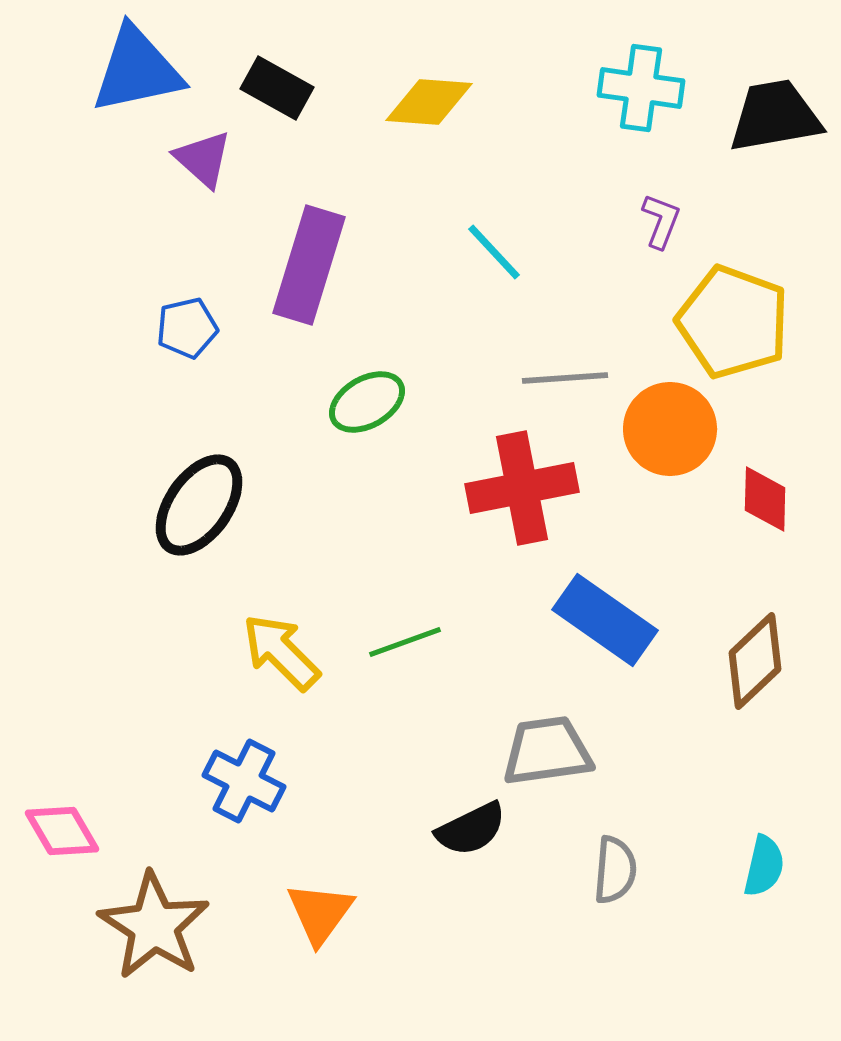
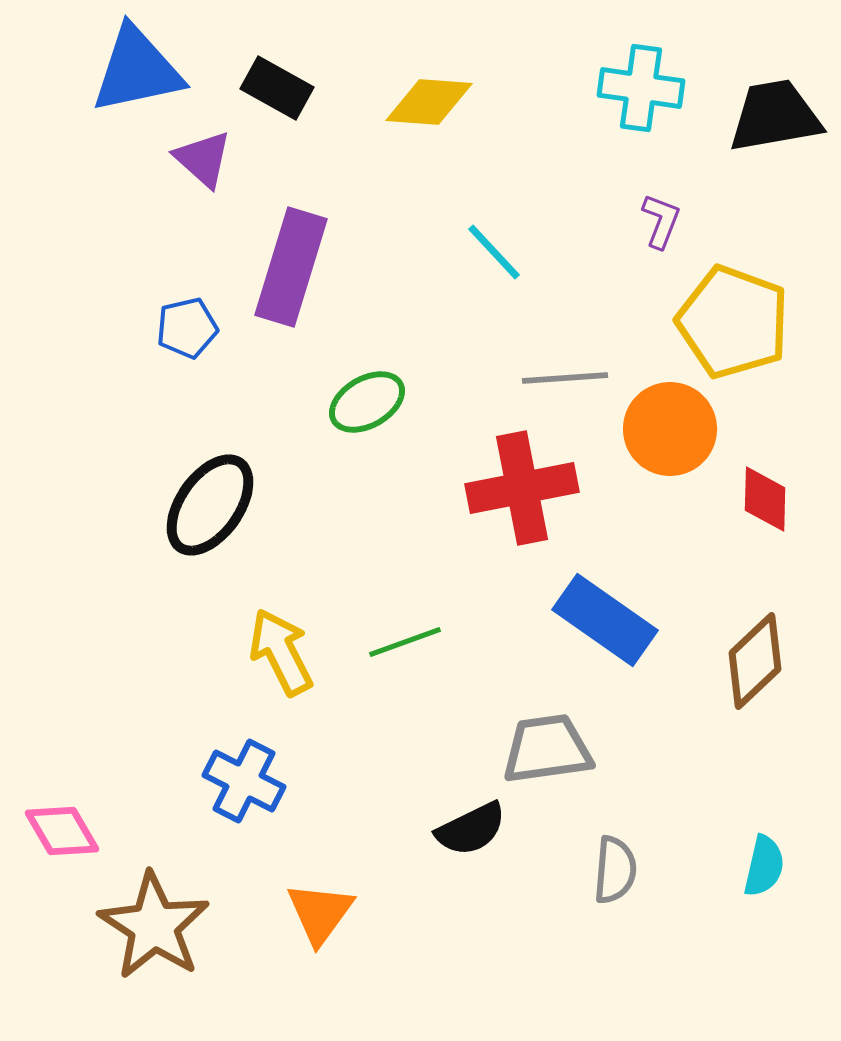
purple rectangle: moved 18 px left, 2 px down
black ellipse: moved 11 px right
yellow arrow: rotated 18 degrees clockwise
gray trapezoid: moved 2 px up
